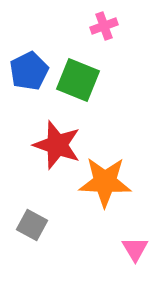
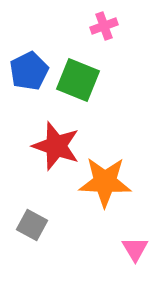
red star: moved 1 px left, 1 px down
